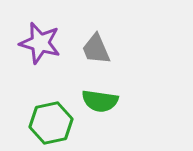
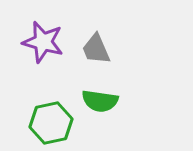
purple star: moved 3 px right, 1 px up
